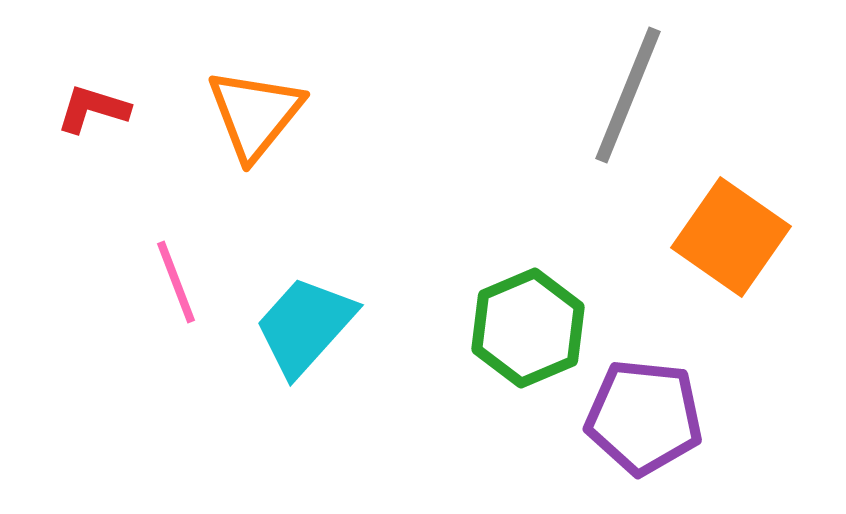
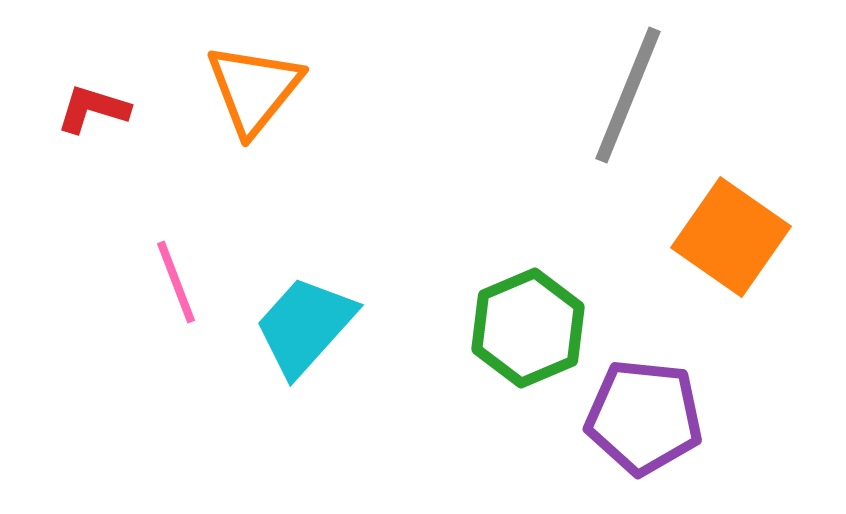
orange triangle: moved 1 px left, 25 px up
